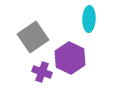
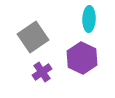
purple hexagon: moved 12 px right
purple cross: rotated 36 degrees clockwise
